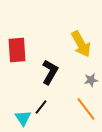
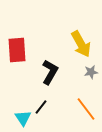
gray star: moved 8 px up
